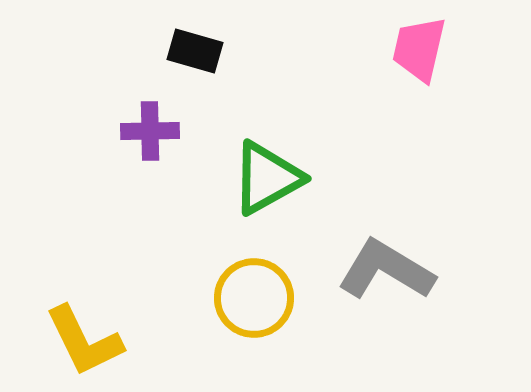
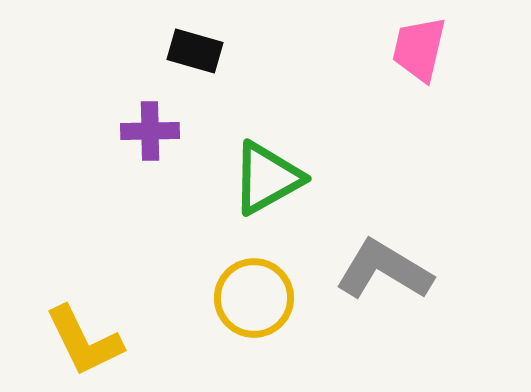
gray L-shape: moved 2 px left
